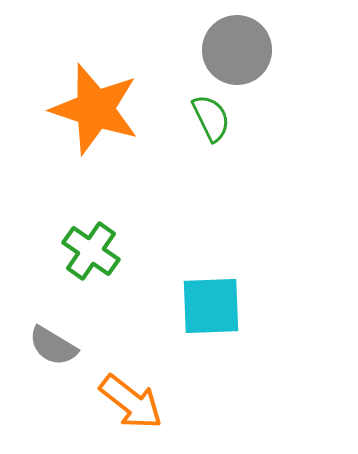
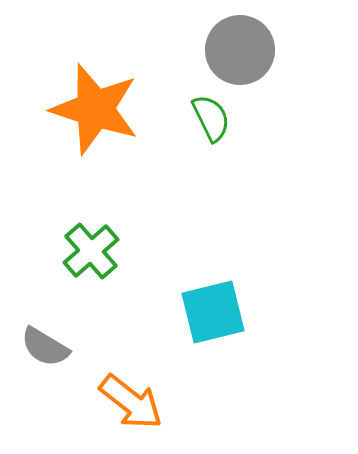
gray circle: moved 3 px right
green cross: rotated 14 degrees clockwise
cyan square: moved 2 px right, 6 px down; rotated 12 degrees counterclockwise
gray semicircle: moved 8 px left, 1 px down
